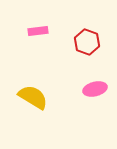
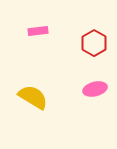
red hexagon: moved 7 px right, 1 px down; rotated 10 degrees clockwise
